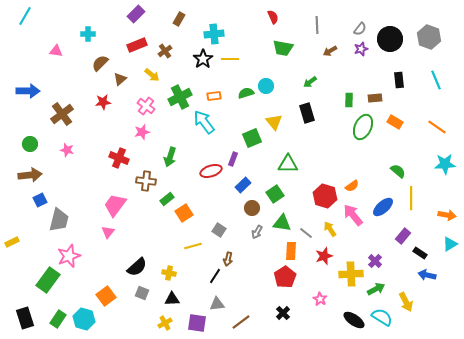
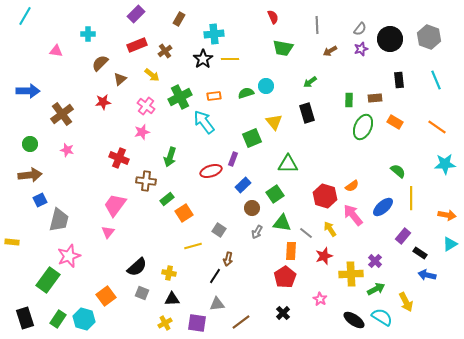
yellow rectangle at (12, 242): rotated 32 degrees clockwise
